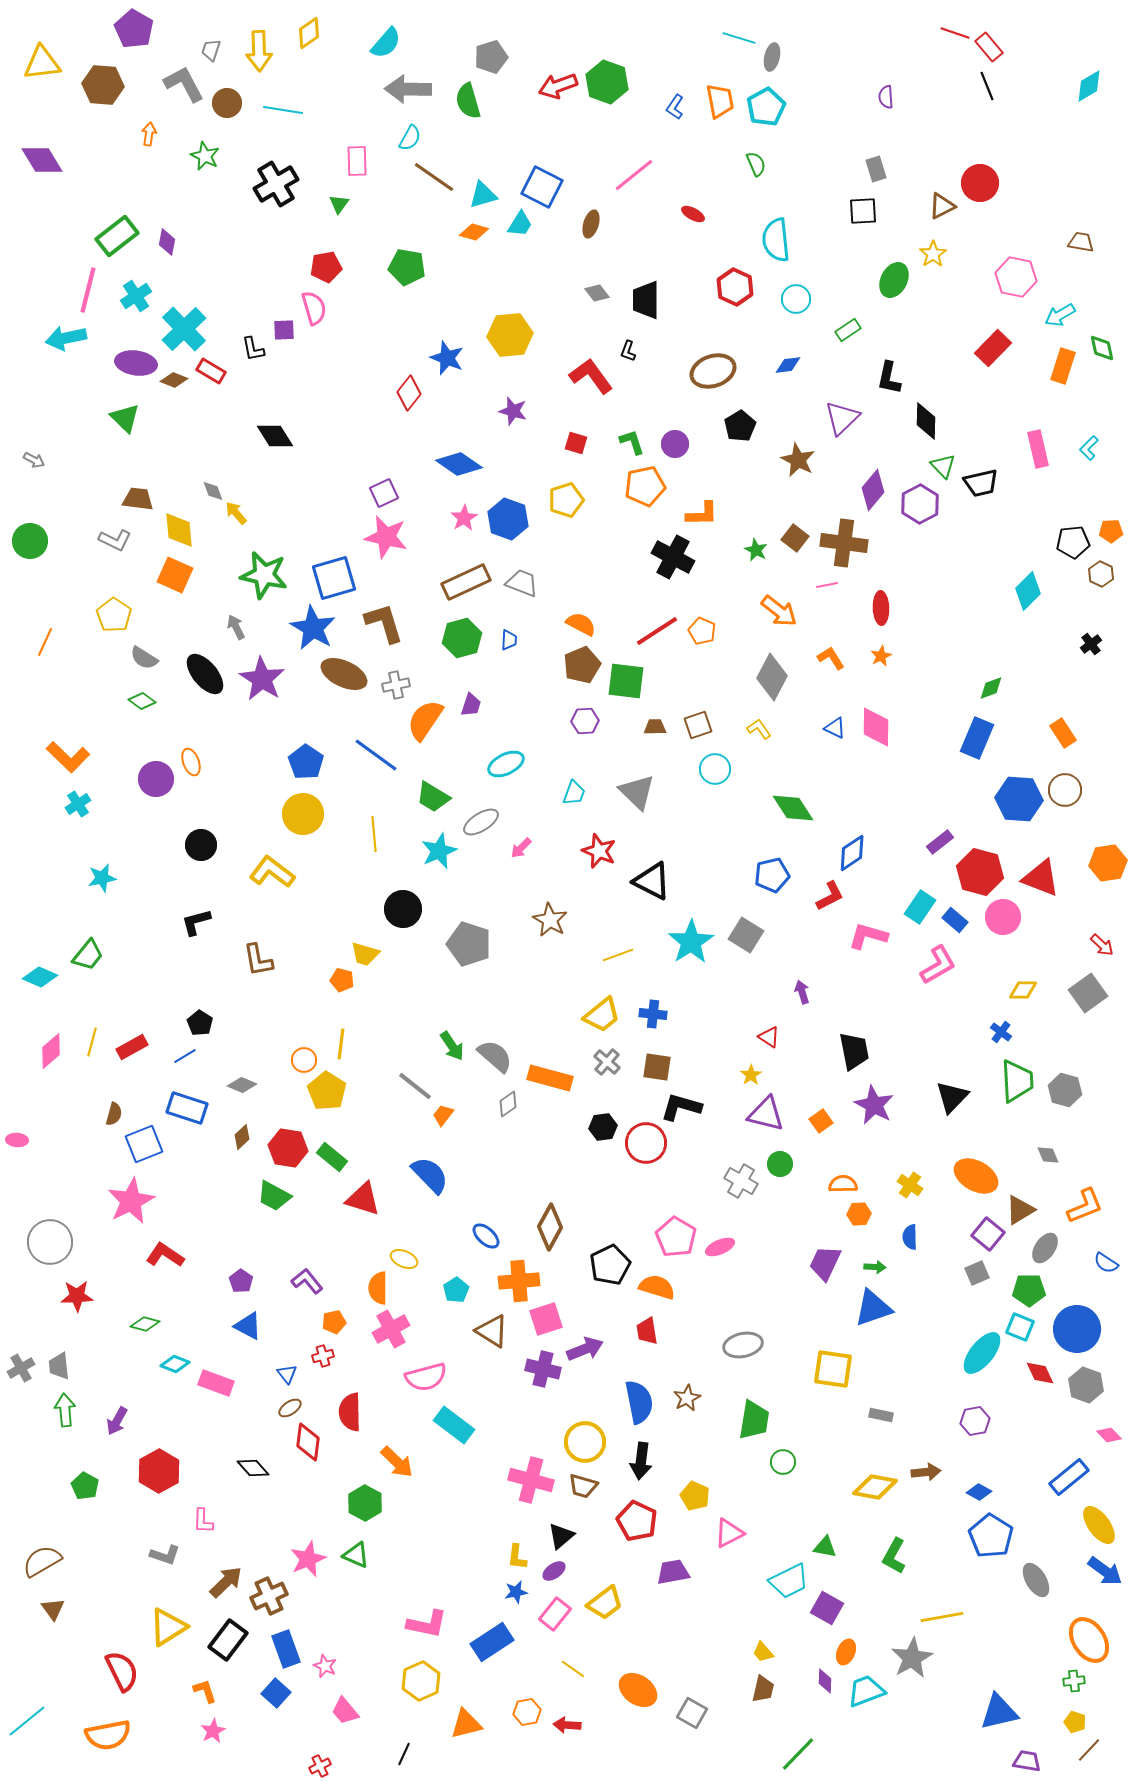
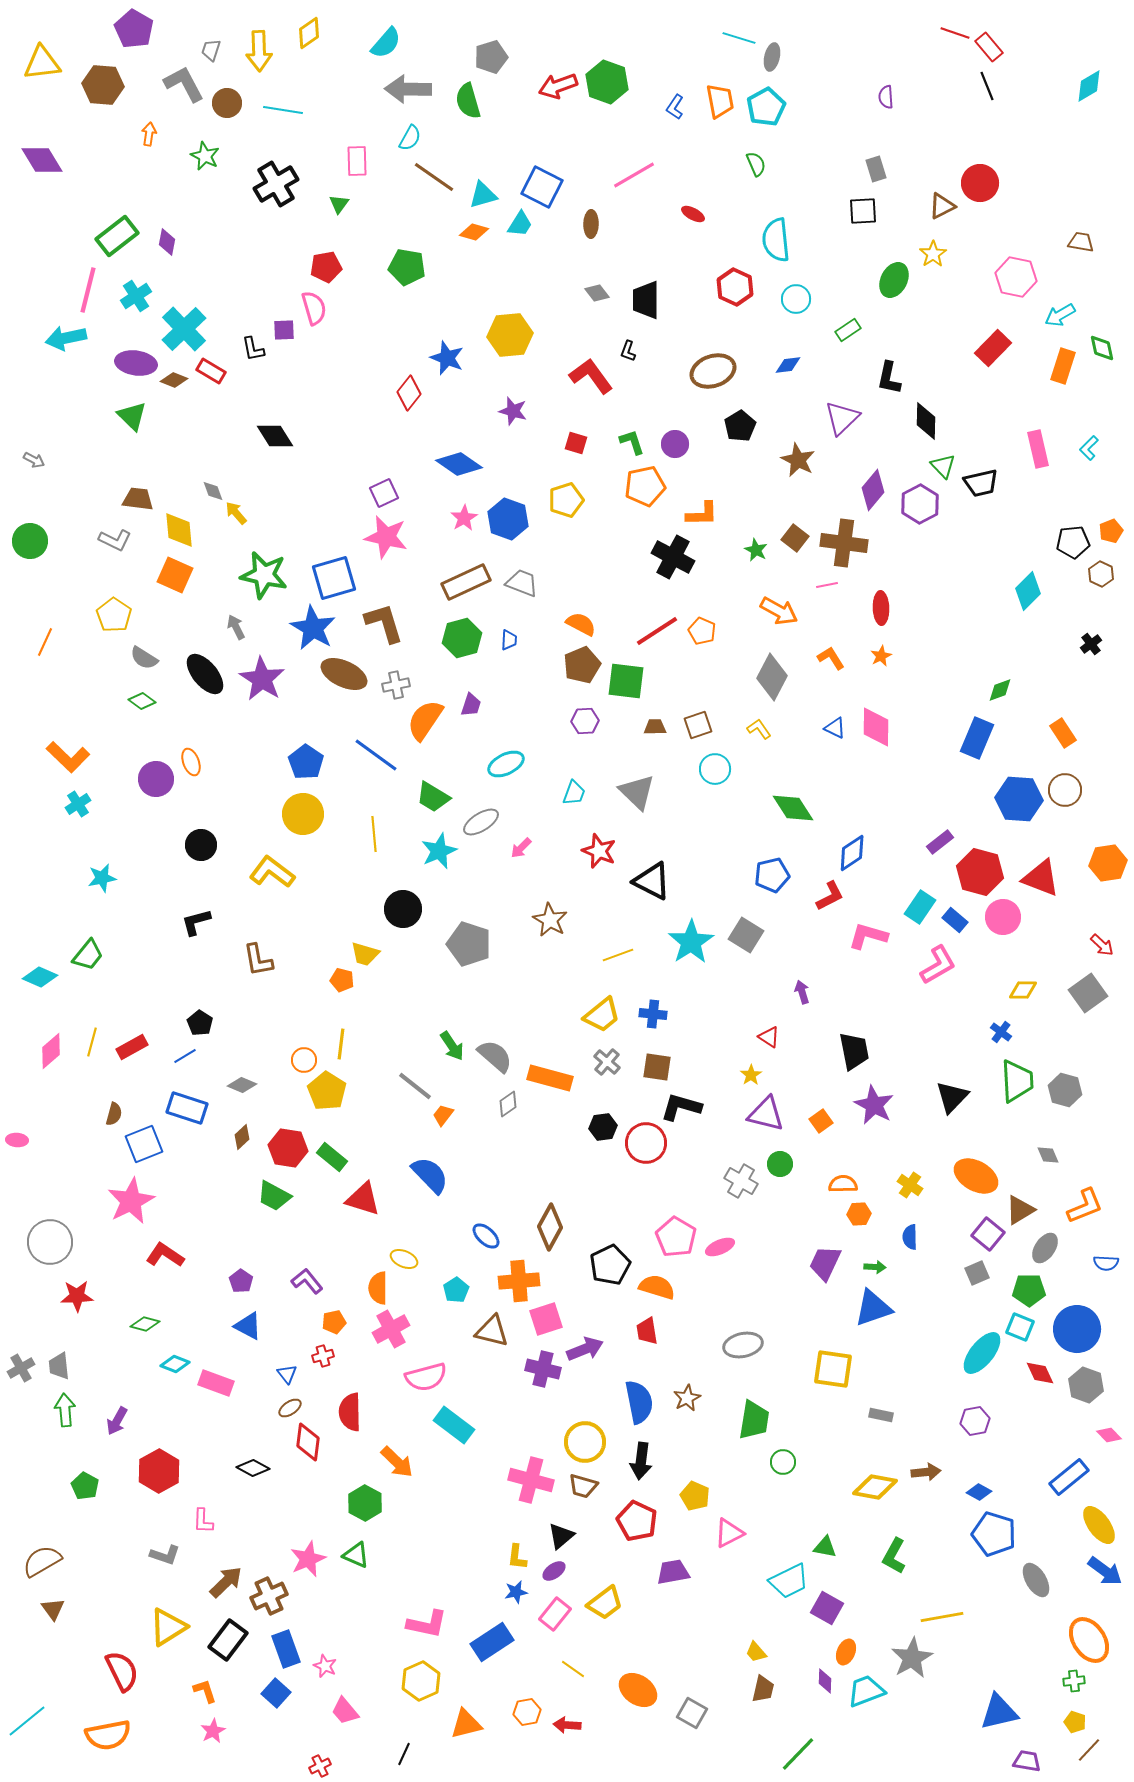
pink line at (634, 175): rotated 9 degrees clockwise
brown ellipse at (591, 224): rotated 16 degrees counterclockwise
green triangle at (125, 418): moved 7 px right, 2 px up
orange pentagon at (1111, 531): rotated 20 degrees counterclockwise
orange arrow at (779, 611): rotated 9 degrees counterclockwise
green diamond at (991, 688): moved 9 px right, 2 px down
blue semicircle at (1106, 1263): rotated 30 degrees counterclockwise
brown triangle at (492, 1331): rotated 18 degrees counterclockwise
black diamond at (253, 1468): rotated 20 degrees counterclockwise
blue pentagon at (991, 1536): moved 3 px right, 2 px up; rotated 15 degrees counterclockwise
yellow trapezoid at (763, 1652): moved 7 px left
